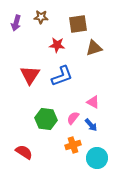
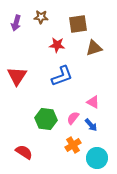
red triangle: moved 13 px left, 1 px down
orange cross: rotated 14 degrees counterclockwise
